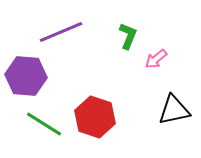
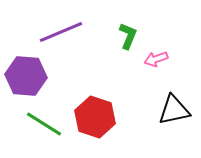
pink arrow: rotated 20 degrees clockwise
